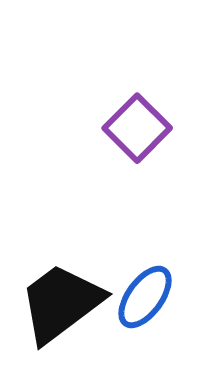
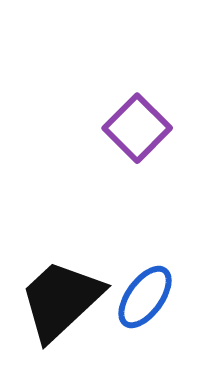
black trapezoid: moved 3 px up; rotated 6 degrees counterclockwise
